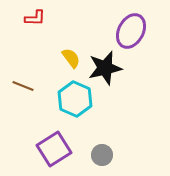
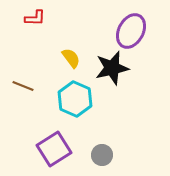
black star: moved 7 px right
